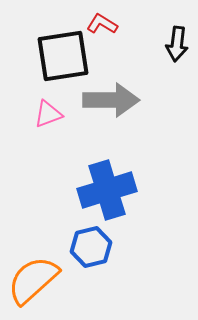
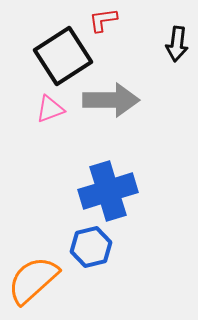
red L-shape: moved 1 px right, 4 px up; rotated 40 degrees counterclockwise
black square: rotated 24 degrees counterclockwise
pink triangle: moved 2 px right, 5 px up
blue cross: moved 1 px right, 1 px down
